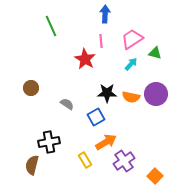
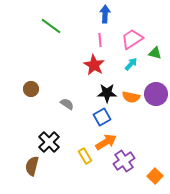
green line: rotated 30 degrees counterclockwise
pink line: moved 1 px left, 1 px up
red star: moved 9 px right, 6 px down
brown circle: moved 1 px down
blue square: moved 6 px right
black cross: rotated 35 degrees counterclockwise
yellow rectangle: moved 4 px up
brown semicircle: moved 1 px down
